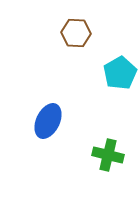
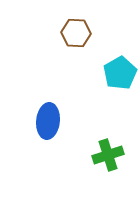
blue ellipse: rotated 20 degrees counterclockwise
green cross: rotated 32 degrees counterclockwise
